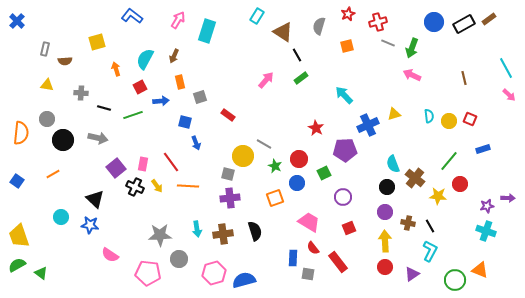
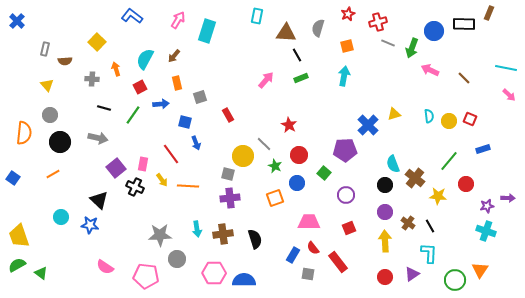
cyan rectangle at (257, 16): rotated 21 degrees counterclockwise
brown rectangle at (489, 19): moved 6 px up; rotated 32 degrees counterclockwise
blue circle at (434, 22): moved 9 px down
black rectangle at (464, 24): rotated 30 degrees clockwise
gray semicircle at (319, 26): moved 1 px left, 2 px down
brown triangle at (283, 32): moved 3 px right, 1 px down; rotated 30 degrees counterclockwise
yellow square at (97, 42): rotated 30 degrees counterclockwise
brown arrow at (174, 56): rotated 16 degrees clockwise
cyan line at (506, 68): rotated 50 degrees counterclockwise
pink arrow at (412, 75): moved 18 px right, 5 px up
green rectangle at (301, 78): rotated 16 degrees clockwise
brown line at (464, 78): rotated 32 degrees counterclockwise
orange rectangle at (180, 82): moved 3 px left, 1 px down
yellow triangle at (47, 85): rotated 40 degrees clockwise
gray cross at (81, 93): moved 11 px right, 14 px up
cyan arrow at (344, 95): moved 19 px up; rotated 54 degrees clockwise
blue arrow at (161, 101): moved 3 px down
green line at (133, 115): rotated 36 degrees counterclockwise
red rectangle at (228, 115): rotated 24 degrees clockwise
gray circle at (47, 119): moved 3 px right, 4 px up
blue cross at (368, 125): rotated 20 degrees counterclockwise
red star at (316, 128): moved 27 px left, 3 px up
orange semicircle at (21, 133): moved 3 px right
black circle at (63, 140): moved 3 px left, 2 px down
gray line at (264, 144): rotated 14 degrees clockwise
red circle at (299, 159): moved 4 px up
red line at (171, 162): moved 8 px up
green square at (324, 173): rotated 24 degrees counterclockwise
blue square at (17, 181): moved 4 px left, 3 px up
red circle at (460, 184): moved 6 px right
yellow arrow at (157, 186): moved 5 px right, 6 px up
black circle at (387, 187): moved 2 px left, 2 px up
purple circle at (343, 197): moved 3 px right, 2 px up
black triangle at (95, 199): moved 4 px right, 1 px down
pink trapezoid at (309, 222): rotated 30 degrees counterclockwise
brown cross at (408, 223): rotated 24 degrees clockwise
black semicircle at (255, 231): moved 8 px down
cyan L-shape at (430, 251): moved 1 px left, 2 px down; rotated 25 degrees counterclockwise
pink semicircle at (110, 255): moved 5 px left, 12 px down
blue rectangle at (293, 258): moved 3 px up; rotated 28 degrees clockwise
gray circle at (179, 259): moved 2 px left
red circle at (385, 267): moved 10 px down
orange triangle at (480, 270): rotated 42 degrees clockwise
pink pentagon at (148, 273): moved 2 px left, 3 px down
pink hexagon at (214, 273): rotated 15 degrees clockwise
blue semicircle at (244, 280): rotated 15 degrees clockwise
